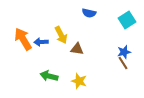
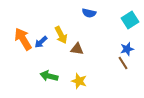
cyan square: moved 3 px right
blue arrow: rotated 40 degrees counterclockwise
blue star: moved 3 px right, 3 px up
